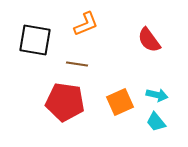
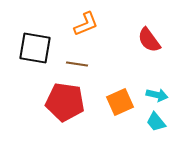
black square: moved 8 px down
